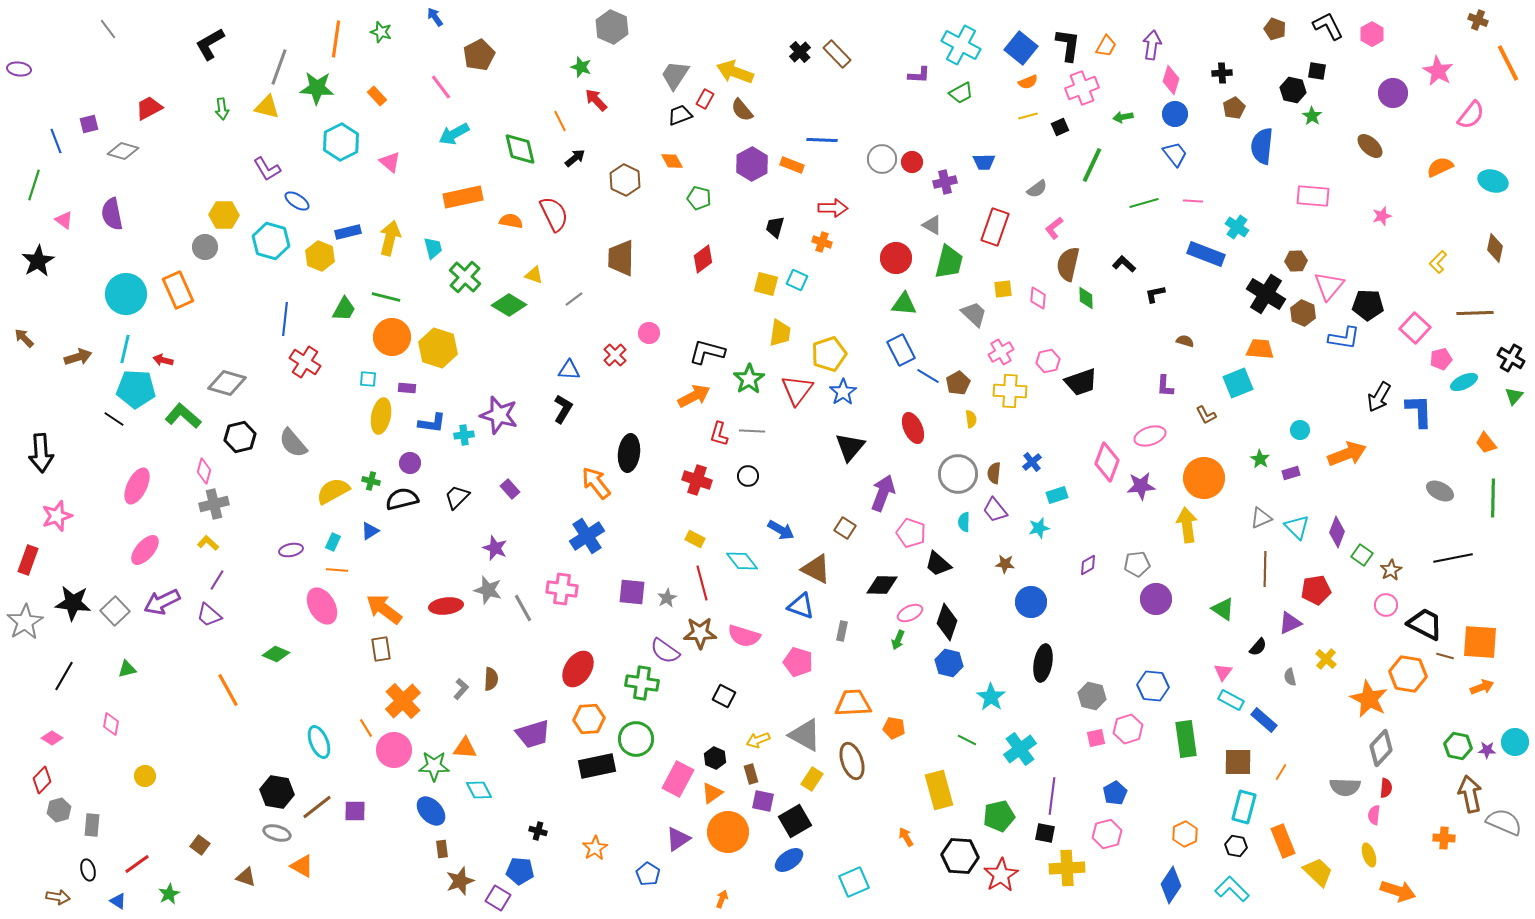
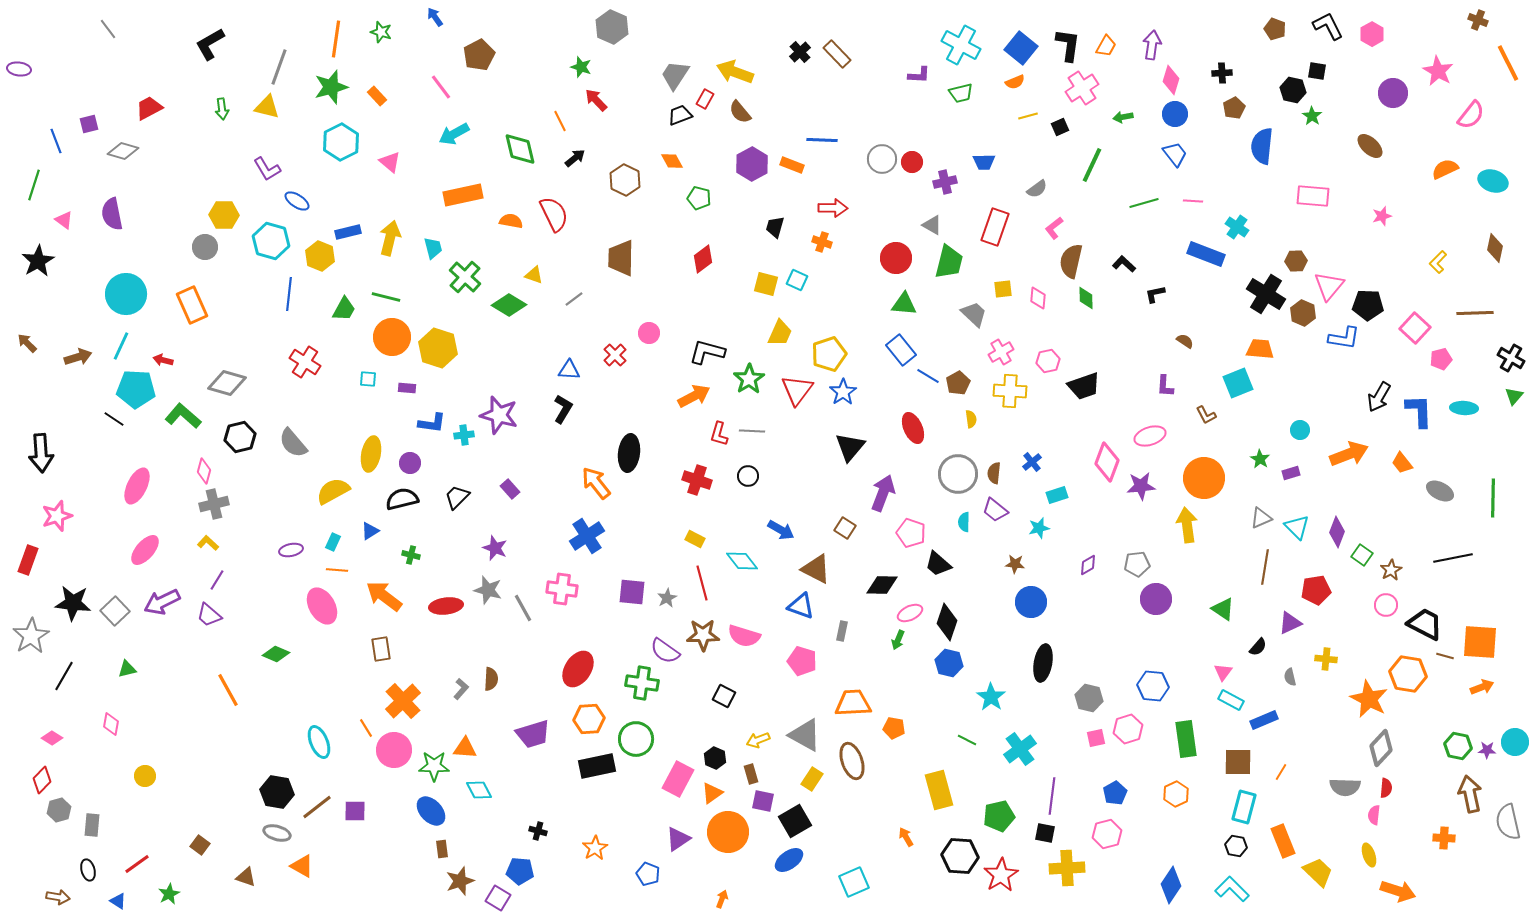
orange semicircle at (1028, 82): moved 13 px left
green star at (317, 88): moved 14 px right, 1 px up; rotated 20 degrees counterclockwise
pink cross at (1082, 88): rotated 12 degrees counterclockwise
green trapezoid at (961, 93): rotated 15 degrees clockwise
brown semicircle at (742, 110): moved 2 px left, 2 px down
orange semicircle at (1440, 167): moved 5 px right, 2 px down
orange rectangle at (463, 197): moved 2 px up
brown semicircle at (1068, 264): moved 3 px right, 3 px up
orange rectangle at (178, 290): moved 14 px right, 15 px down
blue line at (285, 319): moved 4 px right, 25 px up
yellow trapezoid at (780, 333): rotated 16 degrees clockwise
brown arrow at (24, 338): moved 3 px right, 5 px down
brown semicircle at (1185, 341): rotated 18 degrees clockwise
cyan line at (125, 349): moved 4 px left, 3 px up; rotated 12 degrees clockwise
blue rectangle at (901, 350): rotated 12 degrees counterclockwise
black trapezoid at (1081, 382): moved 3 px right, 4 px down
cyan ellipse at (1464, 382): moved 26 px down; rotated 28 degrees clockwise
yellow ellipse at (381, 416): moved 10 px left, 38 px down
orange trapezoid at (1486, 443): moved 84 px left, 20 px down
orange arrow at (1347, 454): moved 2 px right
green cross at (371, 481): moved 40 px right, 74 px down
purple trapezoid at (995, 510): rotated 12 degrees counterclockwise
brown star at (1005, 564): moved 10 px right
brown line at (1265, 569): moved 2 px up; rotated 8 degrees clockwise
orange arrow at (384, 609): moved 13 px up
gray star at (25, 622): moved 6 px right, 14 px down
brown star at (700, 633): moved 3 px right, 2 px down
yellow cross at (1326, 659): rotated 35 degrees counterclockwise
pink pentagon at (798, 662): moved 4 px right, 1 px up
gray hexagon at (1092, 696): moved 3 px left, 2 px down
blue rectangle at (1264, 720): rotated 64 degrees counterclockwise
gray semicircle at (1504, 822): moved 4 px right; rotated 126 degrees counterclockwise
orange hexagon at (1185, 834): moved 9 px left, 40 px up
blue pentagon at (648, 874): rotated 10 degrees counterclockwise
